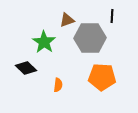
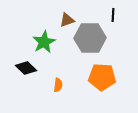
black line: moved 1 px right, 1 px up
green star: rotated 10 degrees clockwise
